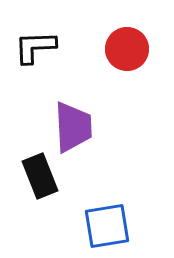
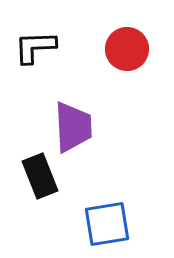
blue square: moved 2 px up
